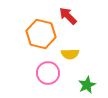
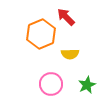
red arrow: moved 2 px left, 1 px down
orange hexagon: rotated 24 degrees clockwise
pink circle: moved 3 px right, 11 px down
